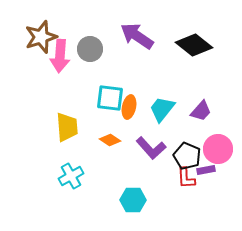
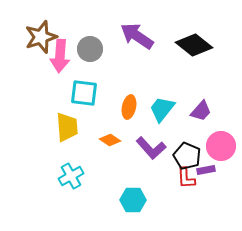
cyan square: moved 26 px left, 5 px up
pink circle: moved 3 px right, 3 px up
